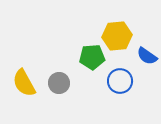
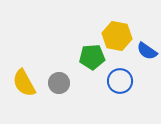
yellow hexagon: rotated 16 degrees clockwise
blue semicircle: moved 5 px up
